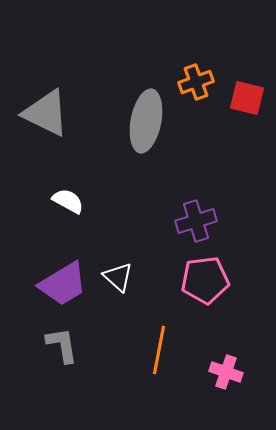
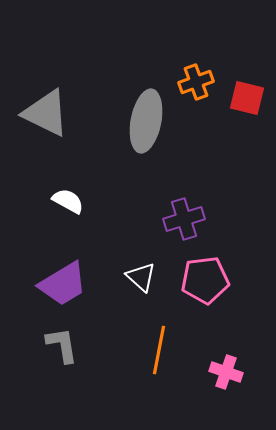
purple cross: moved 12 px left, 2 px up
white triangle: moved 23 px right
